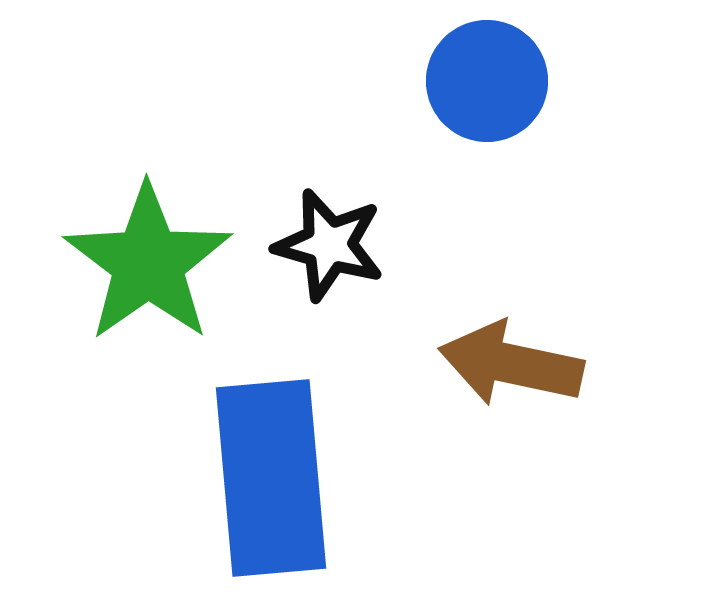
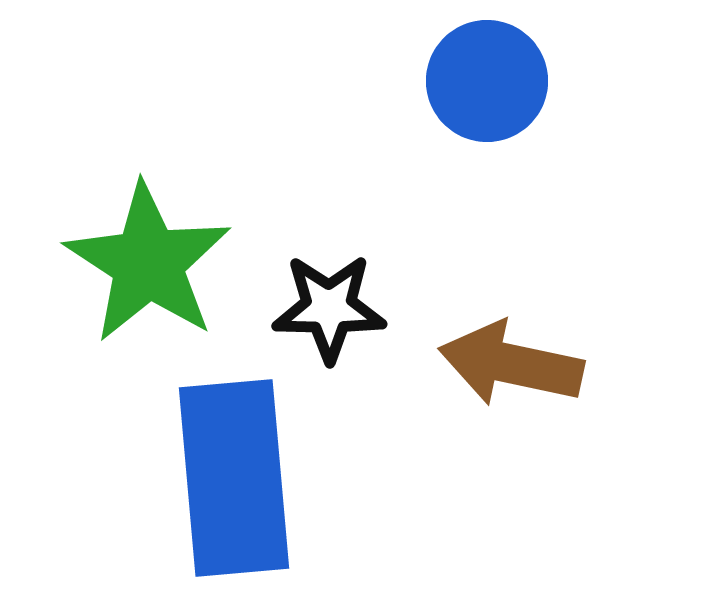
black star: moved 63 px down; rotated 15 degrees counterclockwise
green star: rotated 4 degrees counterclockwise
blue rectangle: moved 37 px left
